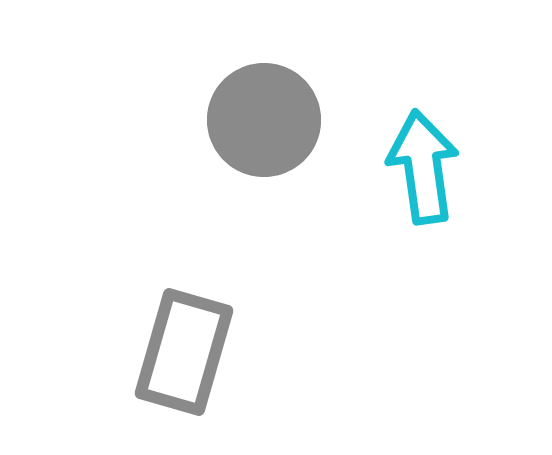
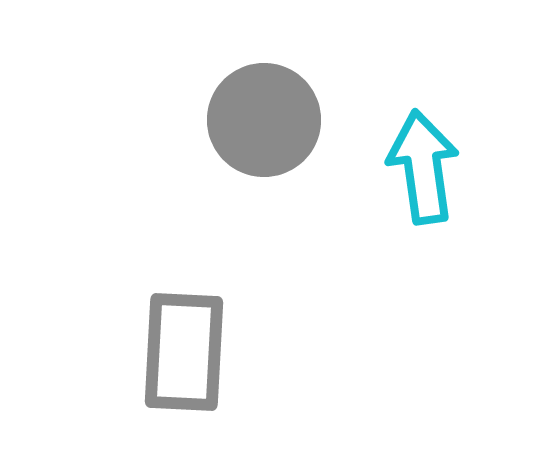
gray rectangle: rotated 13 degrees counterclockwise
